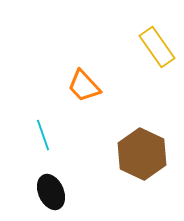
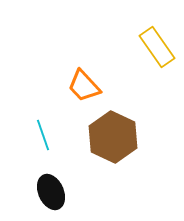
brown hexagon: moved 29 px left, 17 px up
